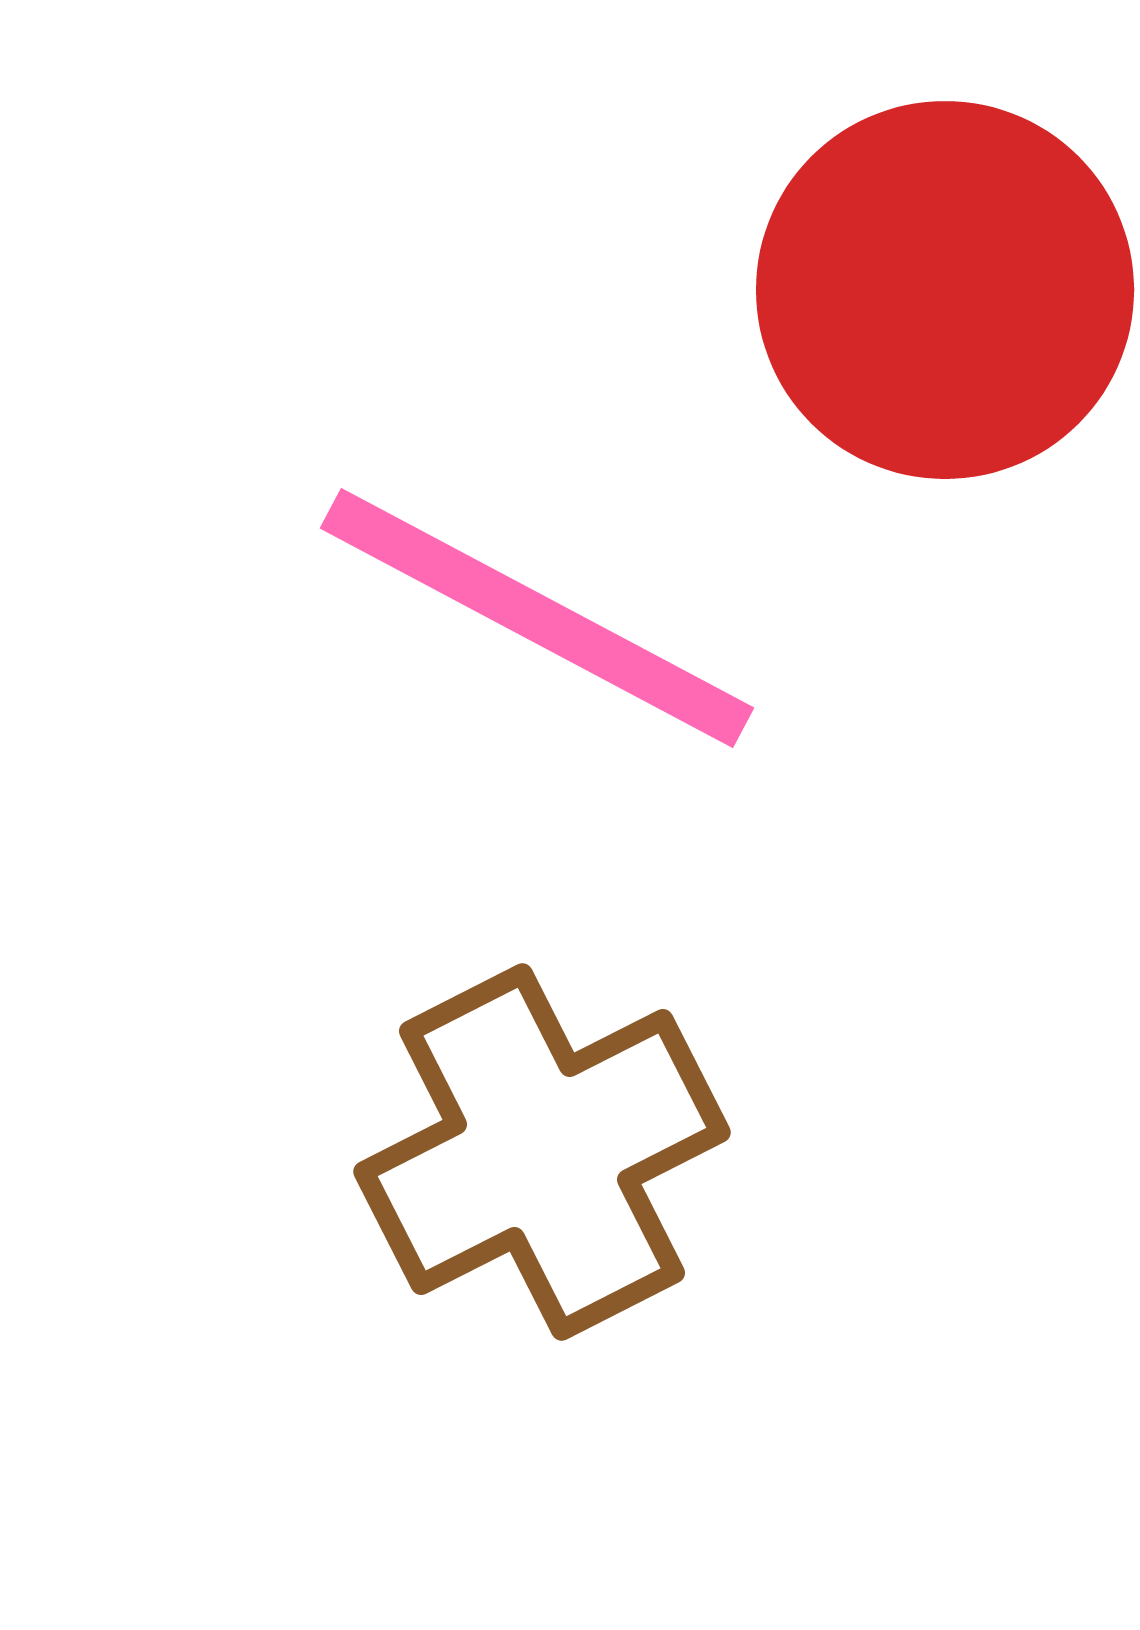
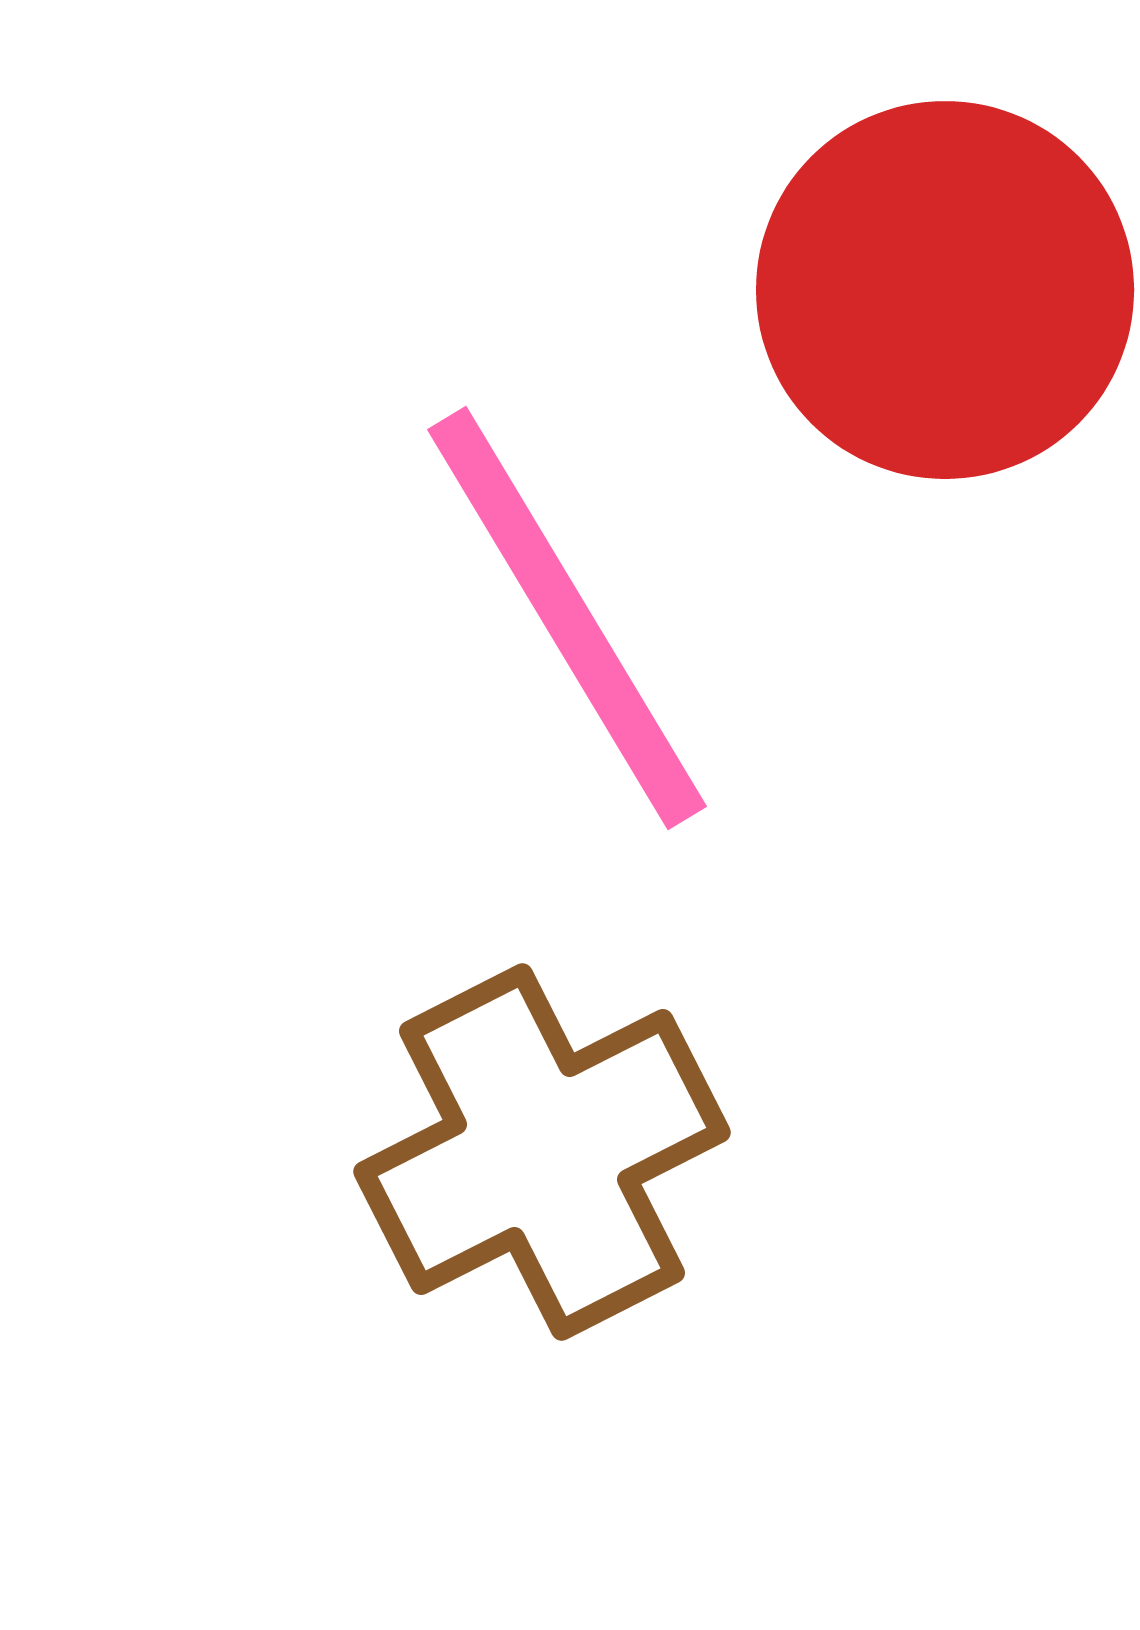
pink line: moved 30 px right; rotated 31 degrees clockwise
